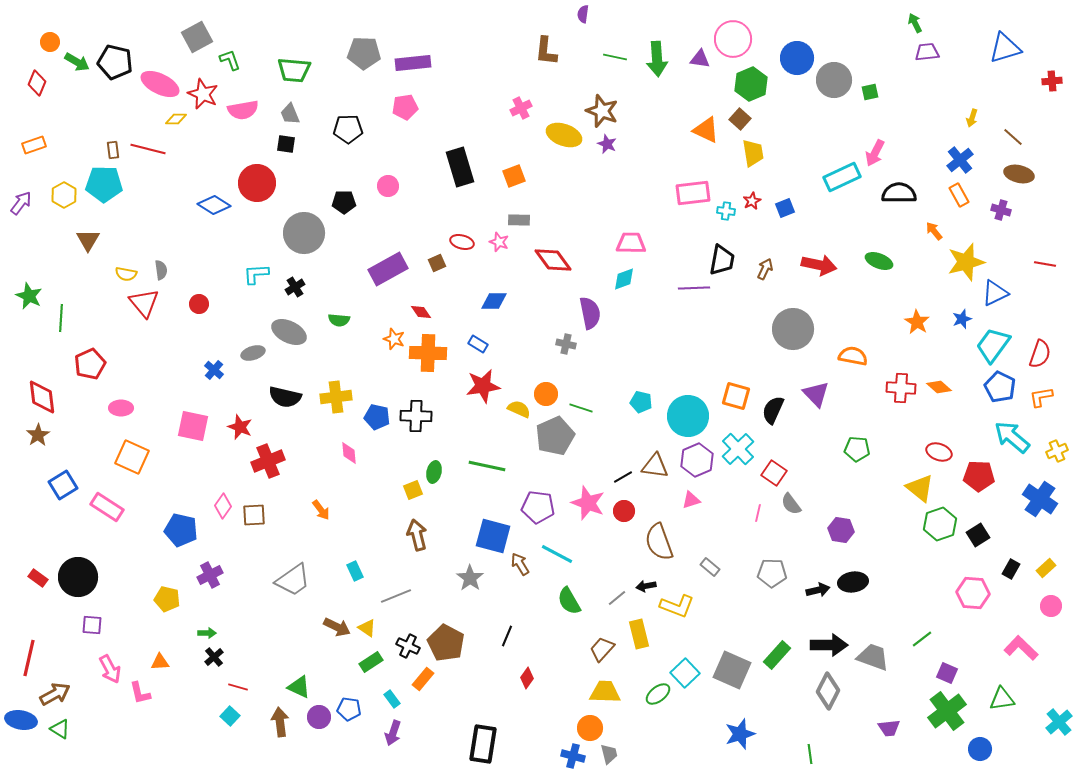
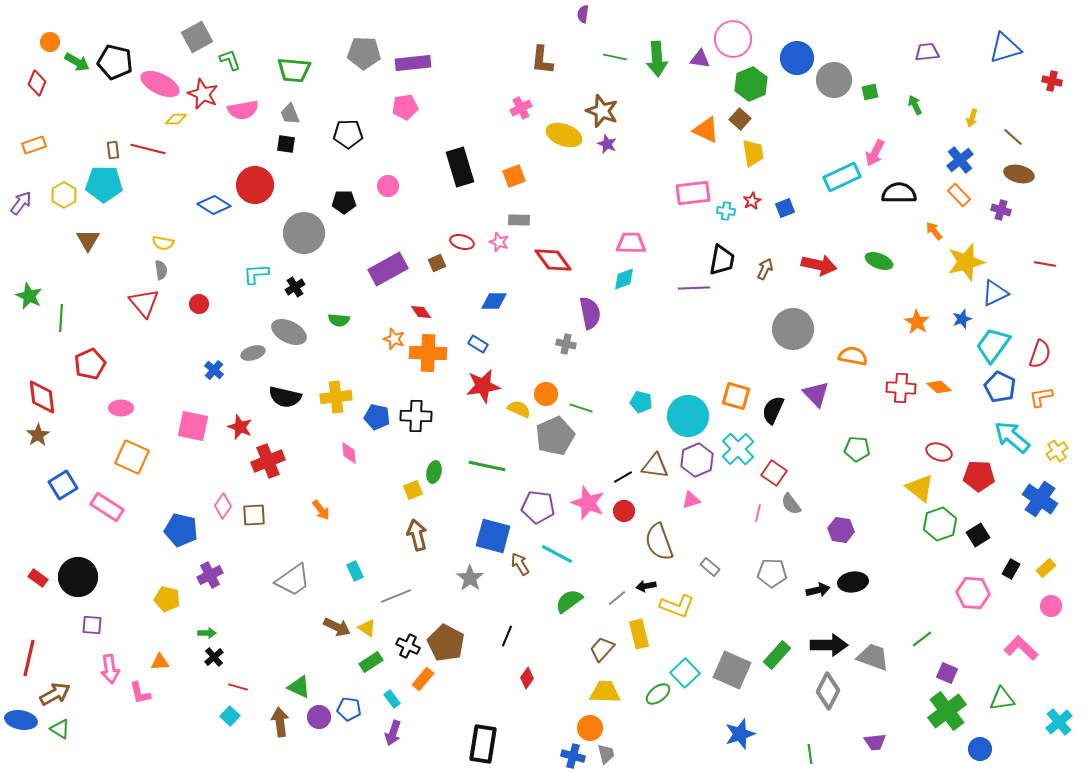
green arrow at (915, 23): moved 82 px down
brown L-shape at (546, 51): moved 4 px left, 9 px down
red cross at (1052, 81): rotated 18 degrees clockwise
black pentagon at (348, 129): moved 5 px down
red circle at (257, 183): moved 2 px left, 2 px down
orange rectangle at (959, 195): rotated 15 degrees counterclockwise
yellow semicircle at (126, 274): moved 37 px right, 31 px up
yellow cross at (1057, 451): rotated 10 degrees counterclockwise
green semicircle at (569, 601): rotated 84 degrees clockwise
pink arrow at (110, 669): rotated 20 degrees clockwise
purple trapezoid at (889, 728): moved 14 px left, 14 px down
gray trapezoid at (609, 754): moved 3 px left
